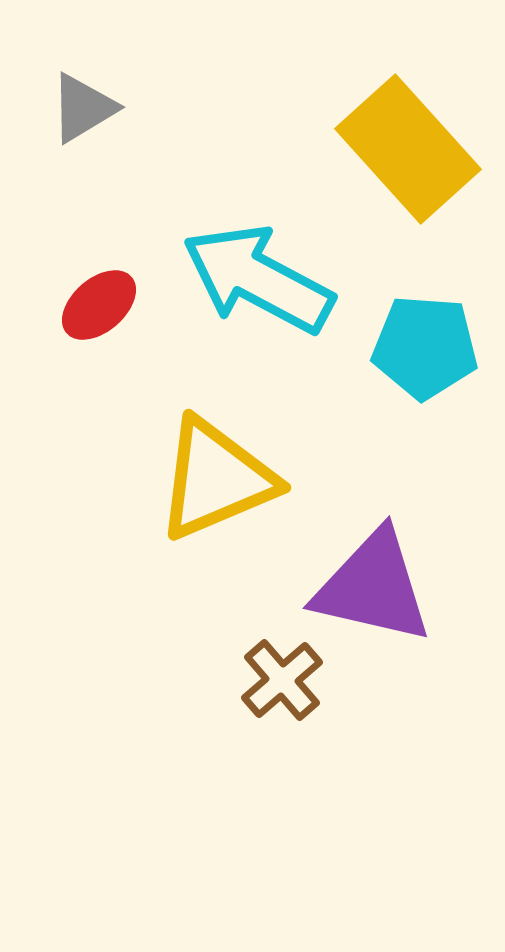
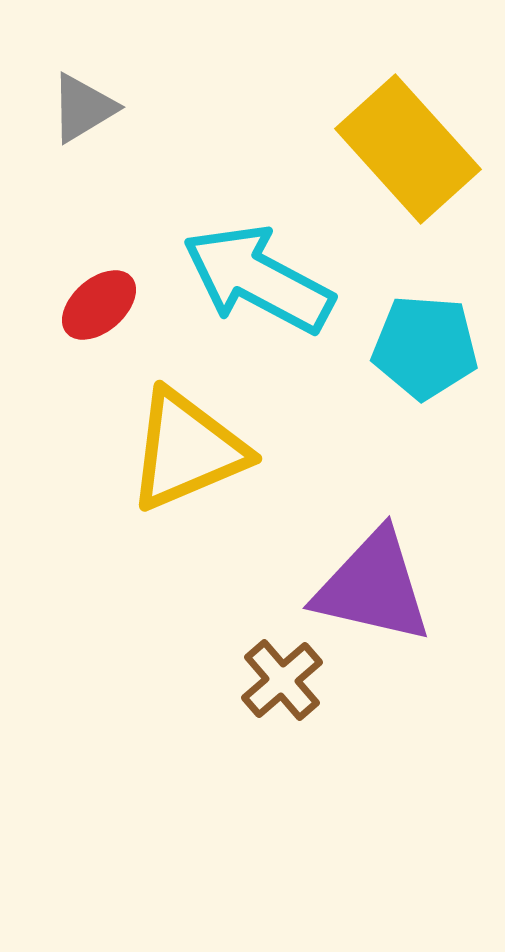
yellow triangle: moved 29 px left, 29 px up
